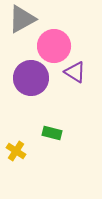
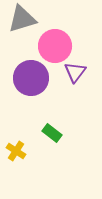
gray triangle: rotated 12 degrees clockwise
pink circle: moved 1 px right
purple triangle: rotated 35 degrees clockwise
green rectangle: rotated 24 degrees clockwise
